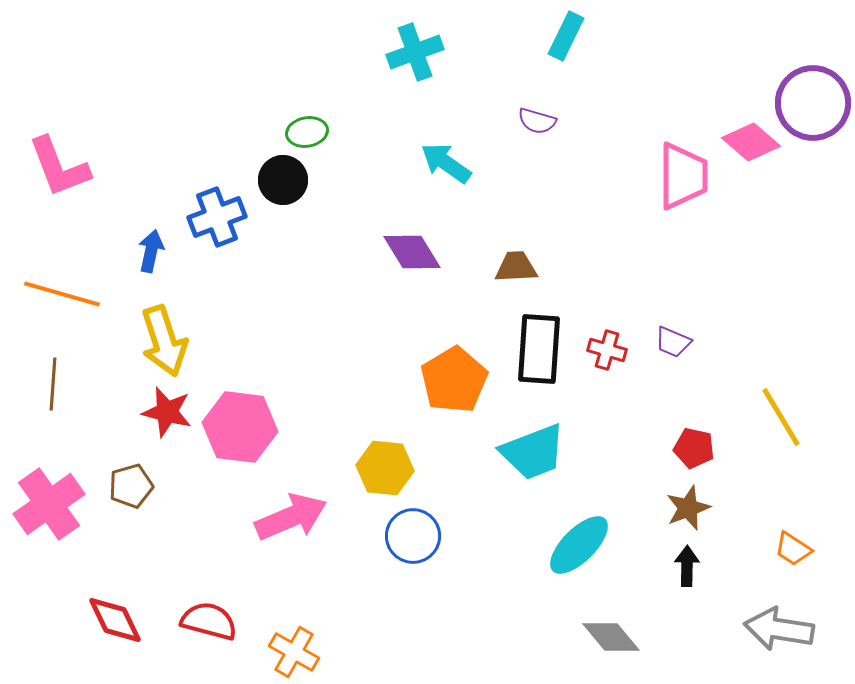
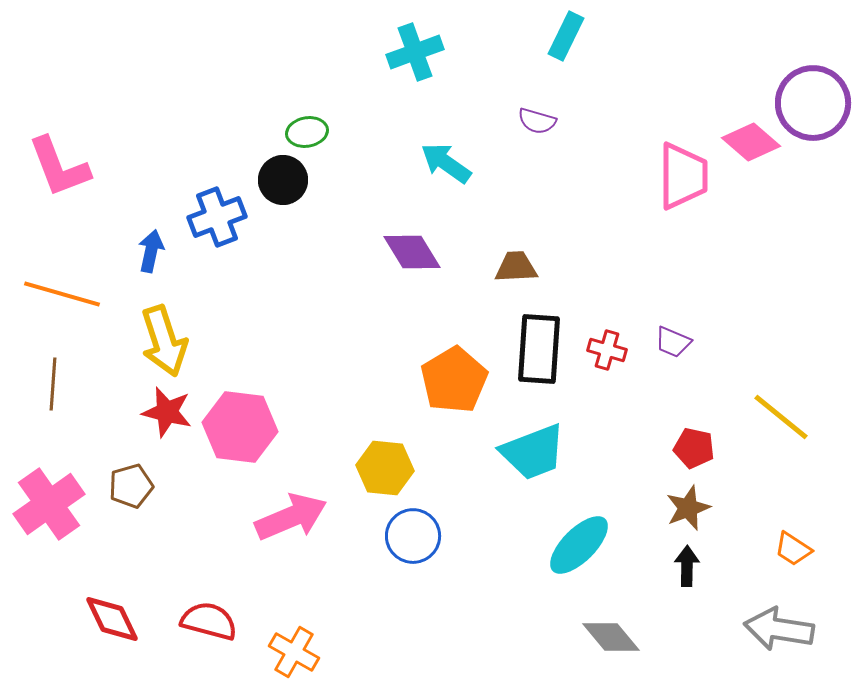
yellow line: rotated 20 degrees counterclockwise
red diamond: moved 3 px left, 1 px up
